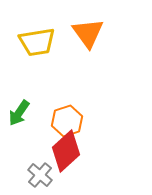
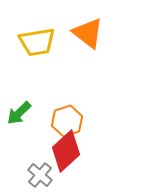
orange triangle: rotated 16 degrees counterclockwise
green arrow: rotated 12 degrees clockwise
